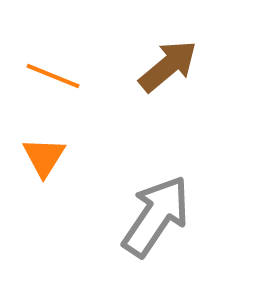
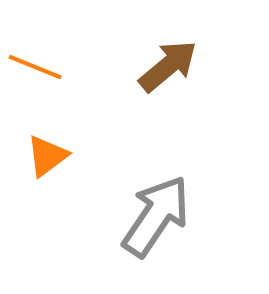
orange line: moved 18 px left, 9 px up
orange triangle: moved 3 px right, 1 px up; rotated 21 degrees clockwise
